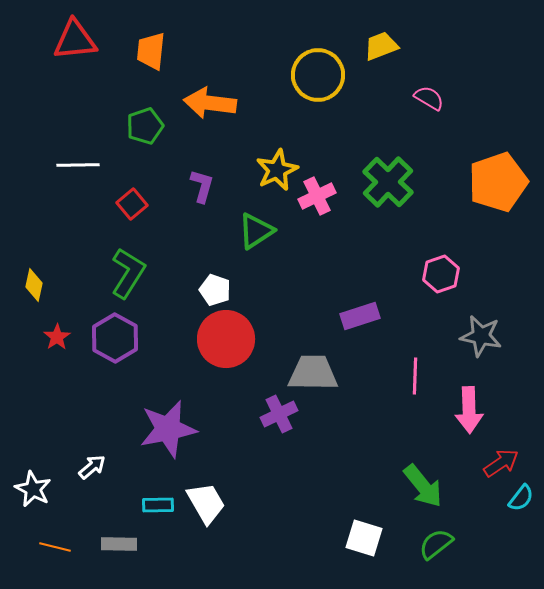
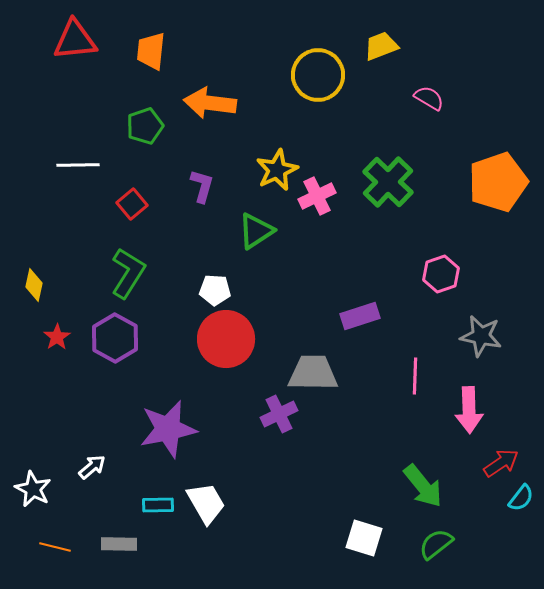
white pentagon: rotated 16 degrees counterclockwise
